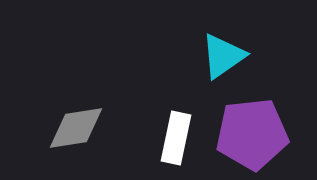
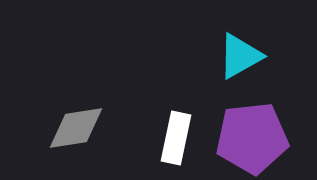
cyan triangle: moved 17 px right; rotated 6 degrees clockwise
purple pentagon: moved 4 px down
